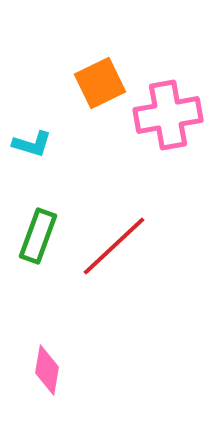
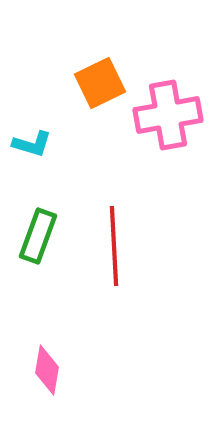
red line: rotated 50 degrees counterclockwise
